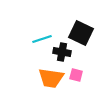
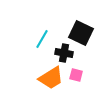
cyan line: rotated 42 degrees counterclockwise
black cross: moved 2 px right, 1 px down
orange trapezoid: rotated 40 degrees counterclockwise
